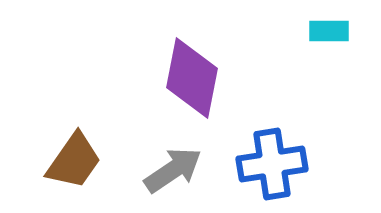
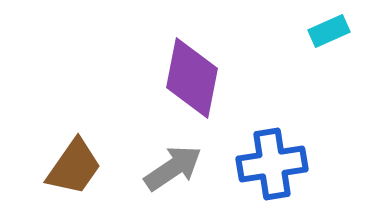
cyan rectangle: rotated 24 degrees counterclockwise
brown trapezoid: moved 6 px down
gray arrow: moved 2 px up
